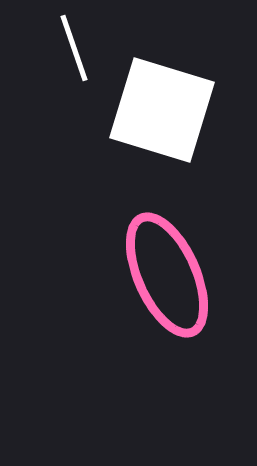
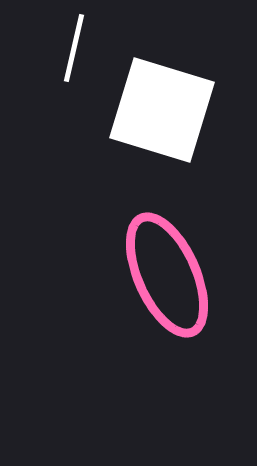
white line: rotated 32 degrees clockwise
